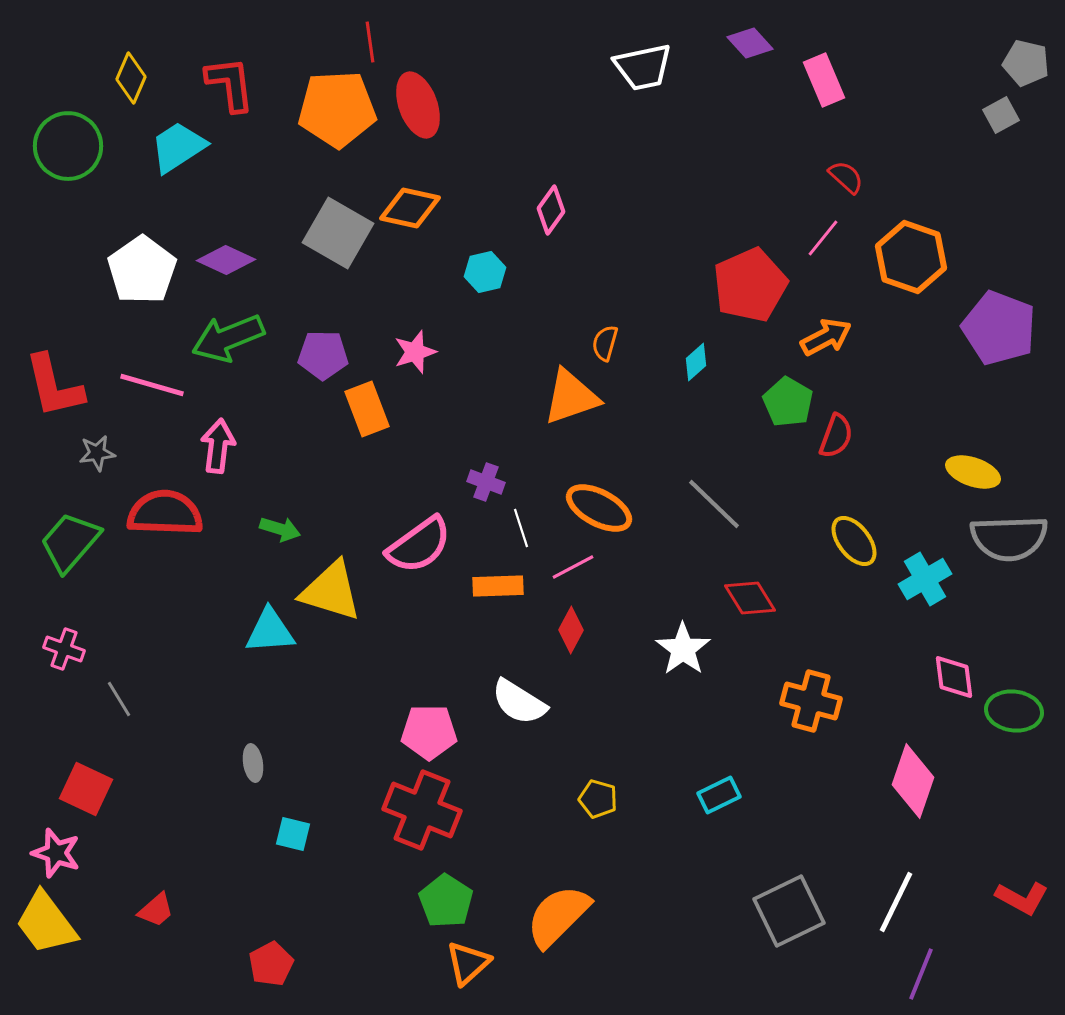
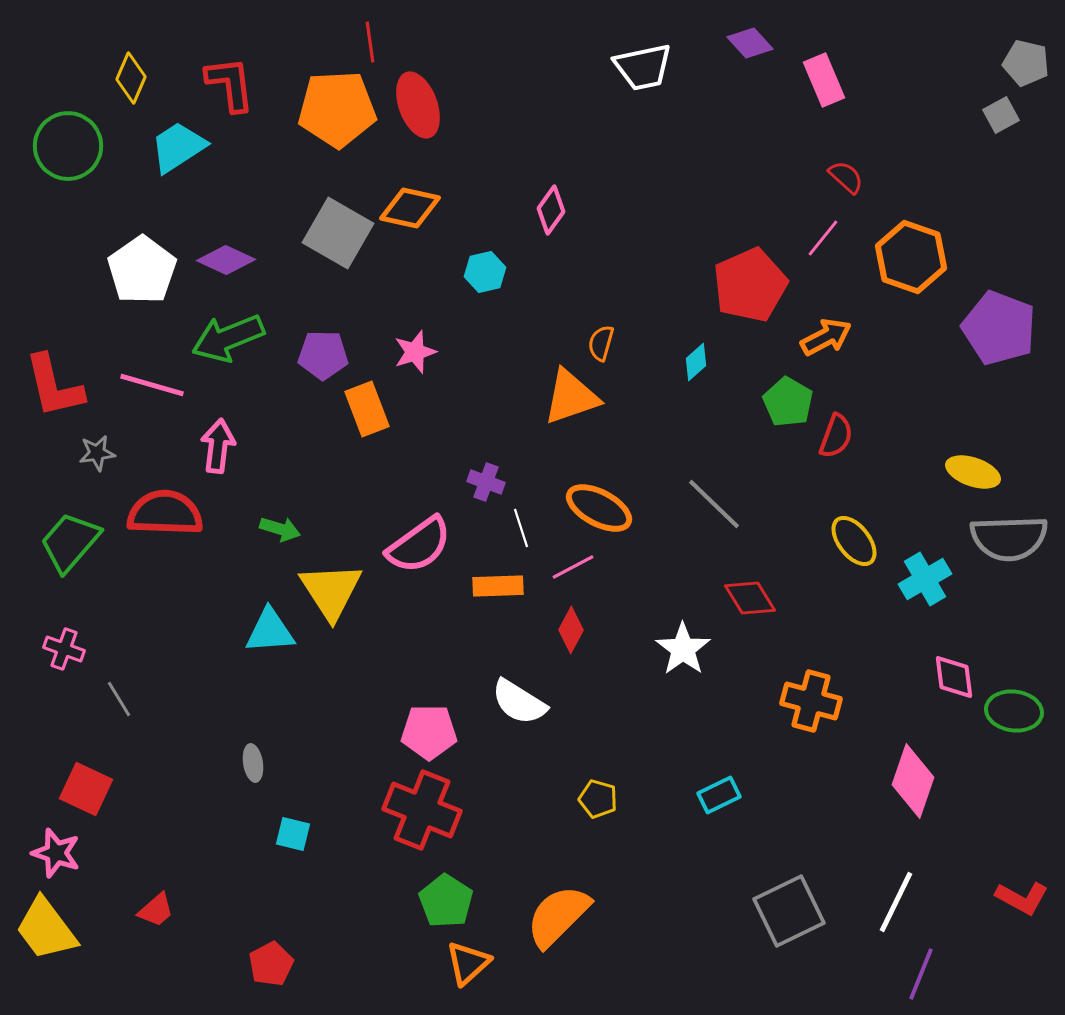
orange semicircle at (605, 343): moved 4 px left
yellow triangle at (331, 591): rotated 40 degrees clockwise
yellow trapezoid at (46, 923): moved 6 px down
